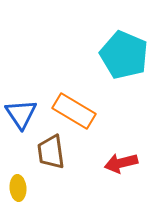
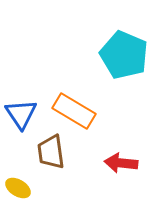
red arrow: rotated 20 degrees clockwise
yellow ellipse: rotated 55 degrees counterclockwise
